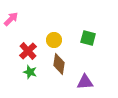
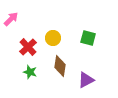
yellow circle: moved 1 px left, 2 px up
red cross: moved 4 px up
brown diamond: moved 1 px right, 2 px down
purple triangle: moved 1 px right, 2 px up; rotated 24 degrees counterclockwise
